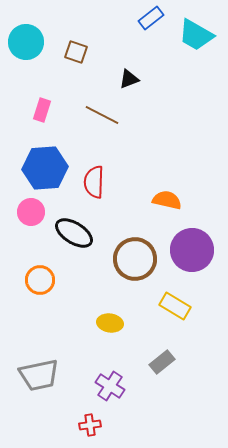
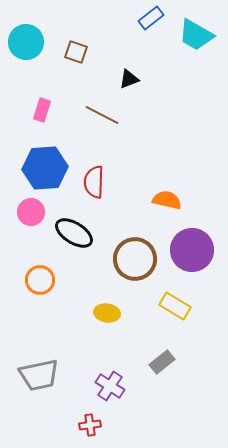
yellow ellipse: moved 3 px left, 10 px up
